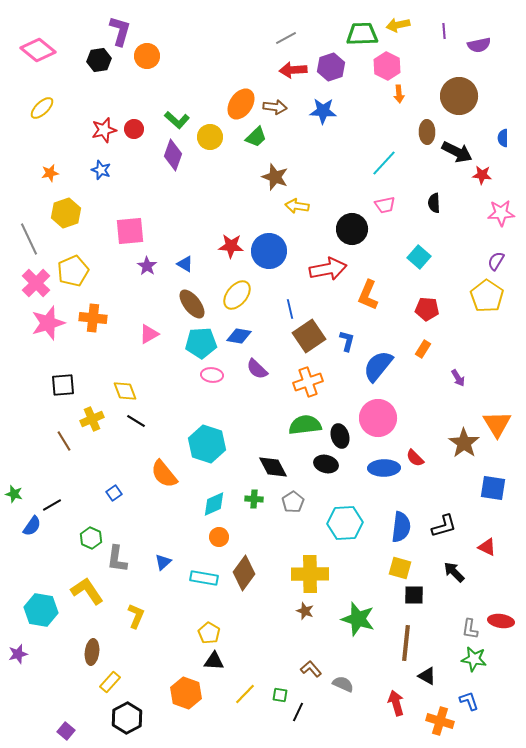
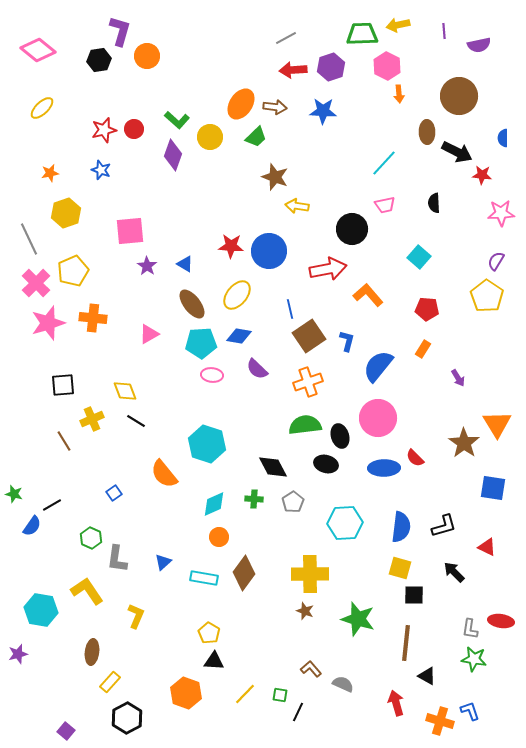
orange L-shape at (368, 295): rotated 116 degrees clockwise
blue L-shape at (469, 701): moved 1 px right, 10 px down
